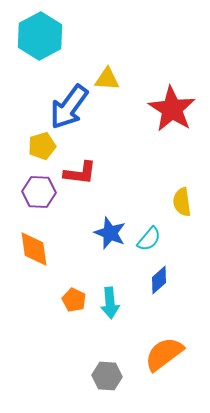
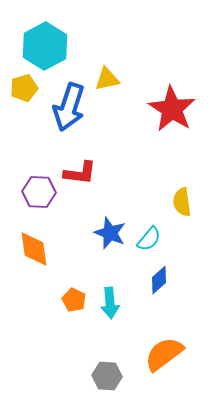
cyan hexagon: moved 5 px right, 10 px down
yellow triangle: rotated 16 degrees counterclockwise
blue arrow: rotated 18 degrees counterclockwise
yellow pentagon: moved 18 px left, 58 px up
